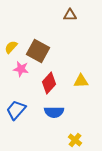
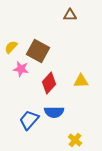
blue trapezoid: moved 13 px right, 10 px down
